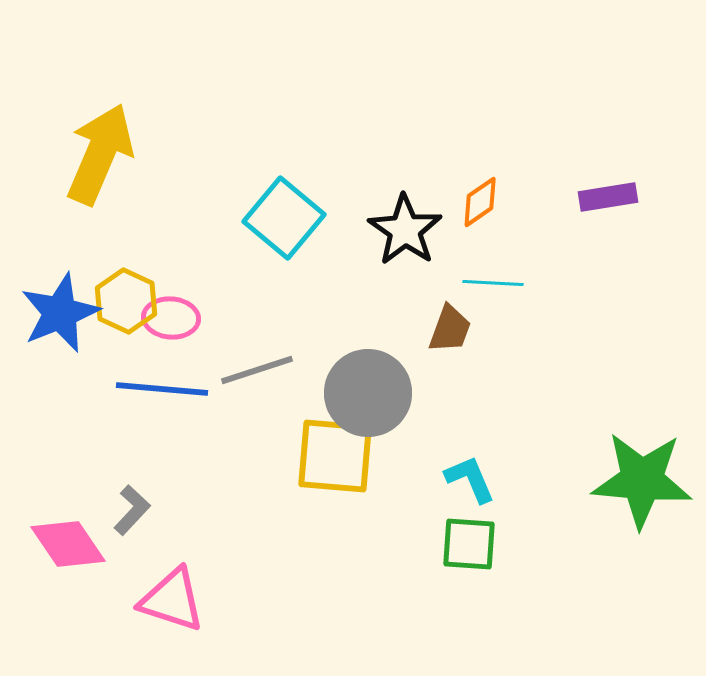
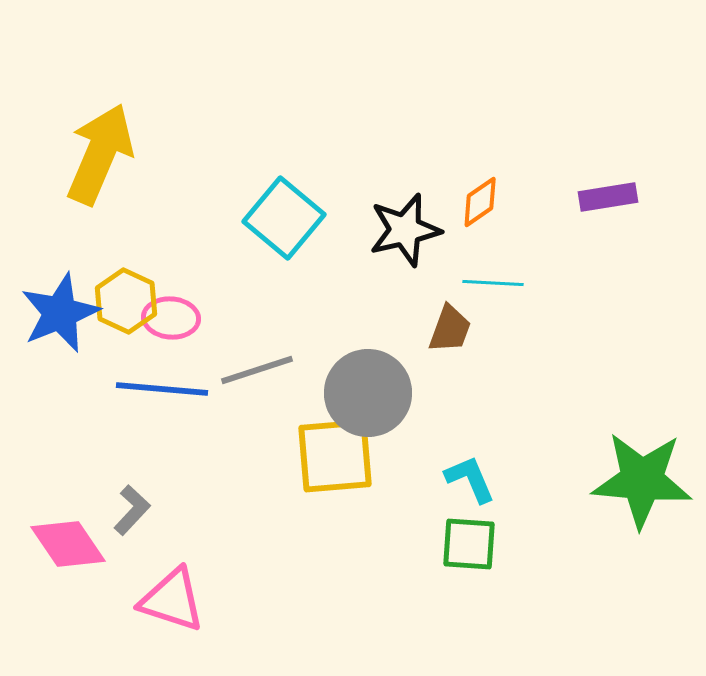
black star: rotated 24 degrees clockwise
yellow square: rotated 10 degrees counterclockwise
